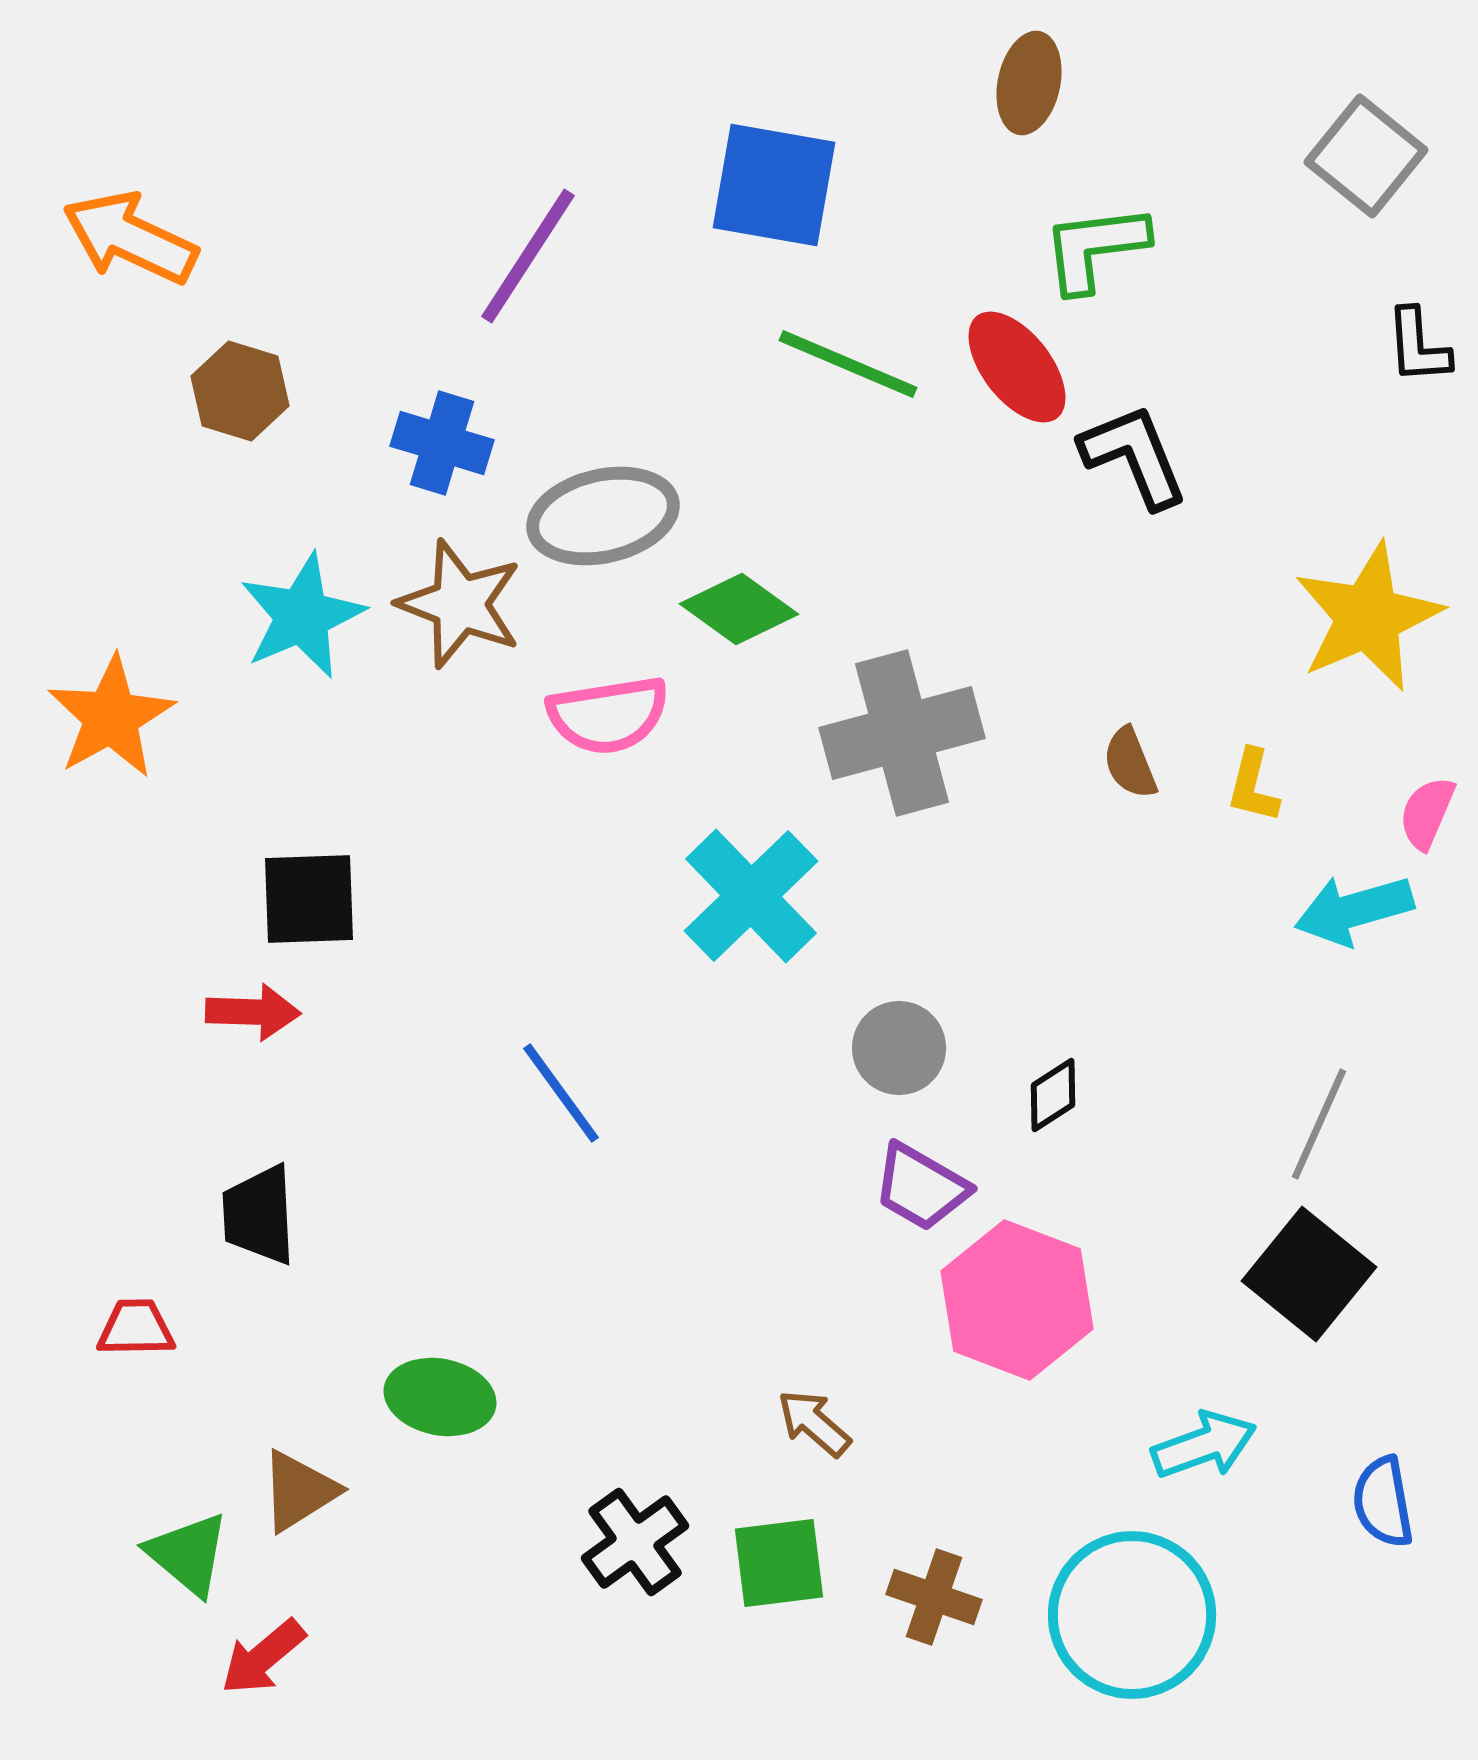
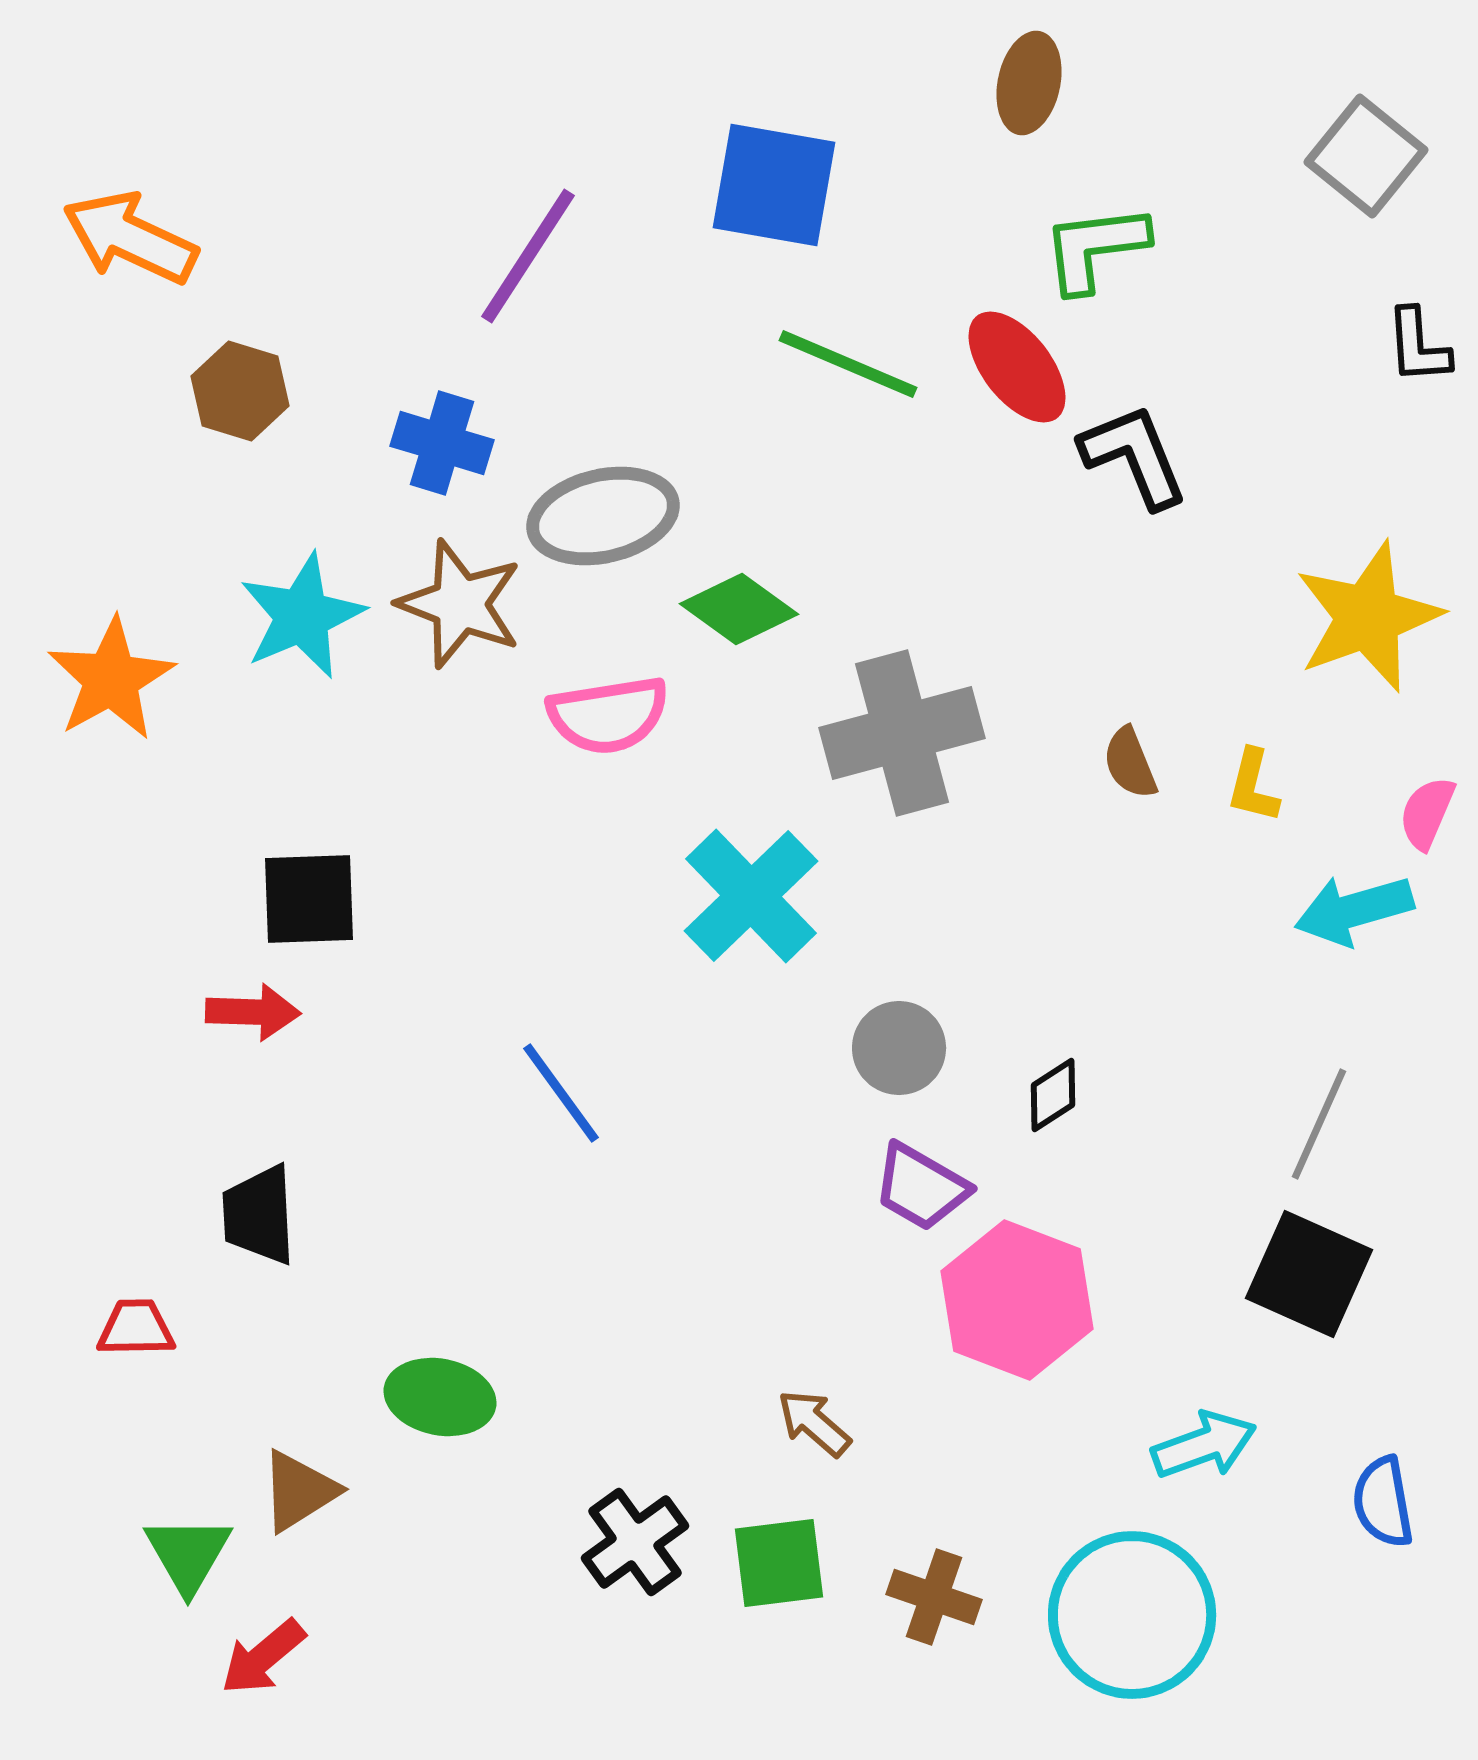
yellow star at (1368, 617): rotated 3 degrees clockwise
orange star at (111, 717): moved 38 px up
black square at (1309, 1274): rotated 15 degrees counterclockwise
green triangle at (188, 1554): rotated 20 degrees clockwise
